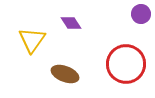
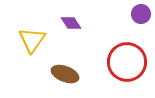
red circle: moved 1 px right, 2 px up
